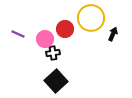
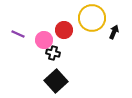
yellow circle: moved 1 px right
red circle: moved 1 px left, 1 px down
black arrow: moved 1 px right, 2 px up
pink circle: moved 1 px left, 1 px down
black cross: rotated 24 degrees clockwise
